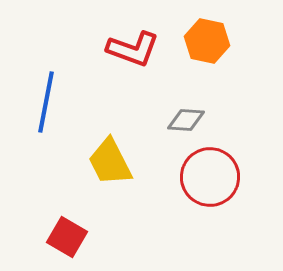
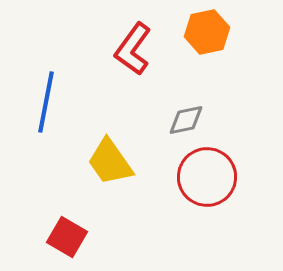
orange hexagon: moved 9 px up; rotated 24 degrees counterclockwise
red L-shape: rotated 106 degrees clockwise
gray diamond: rotated 15 degrees counterclockwise
yellow trapezoid: rotated 8 degrees counterclockwise
red circle: moved 3 px left
